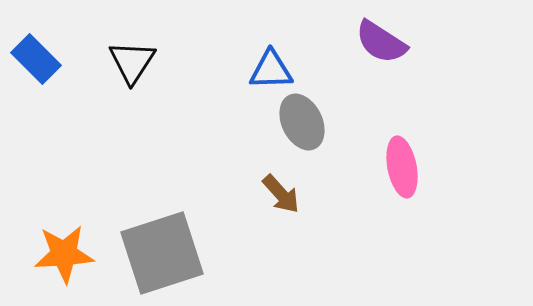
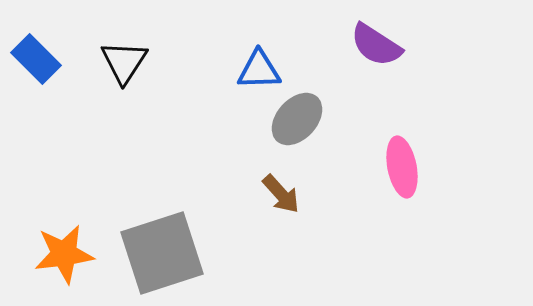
purple semicircle: moved 5 px left, 3 px down
black triangle: moved 8 px left
blue triangle: moved 12 px left
gray ellipse: moved 5 px left, 3 px up; rotated 68 degrees clockwise
orange star: rotated 4 degrees counterclockwise
